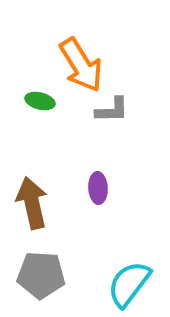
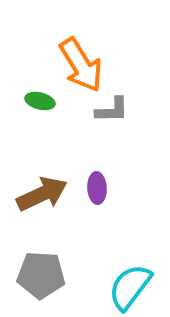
purple ellipse: moved 1 px left
brown arrow: moved 10 px right, 9 px up; rotated 78 degrees clockwise
cyan semicircle: moved 1 px right, 3 px down
